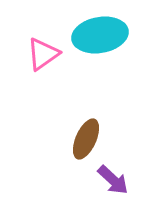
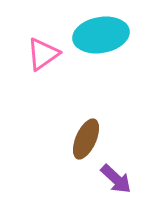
cyan ellipse: moved 1 px right
purple arrow: moved 3 px right, 1 px up
